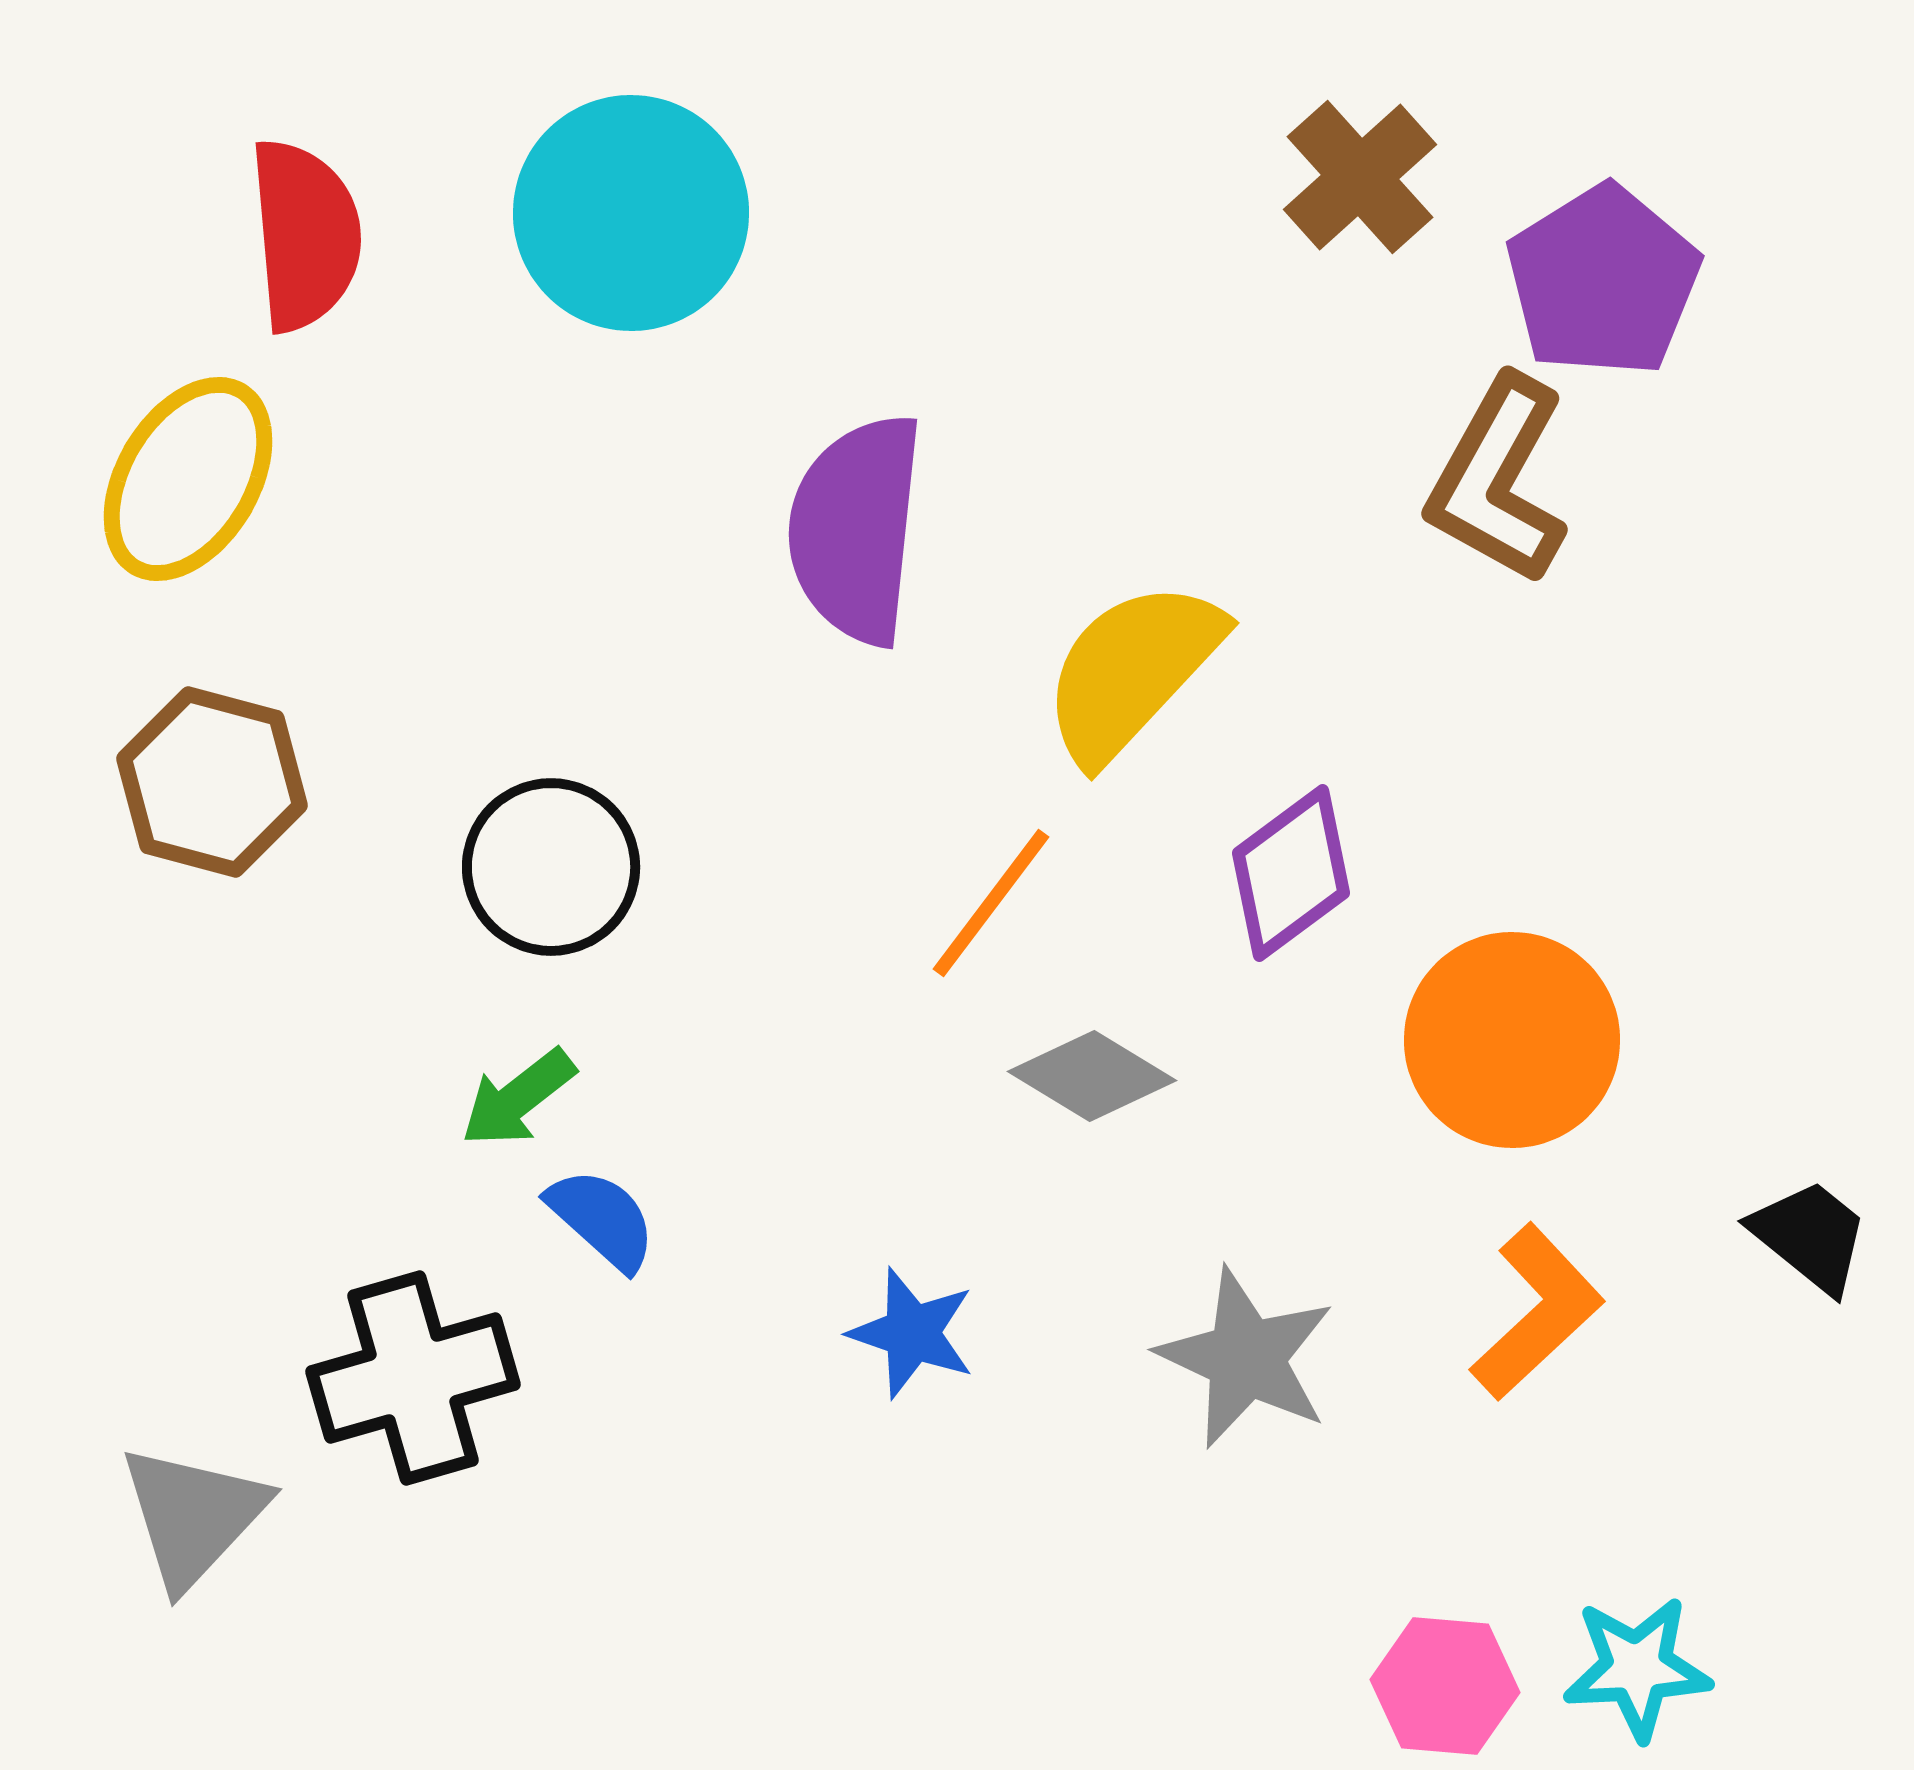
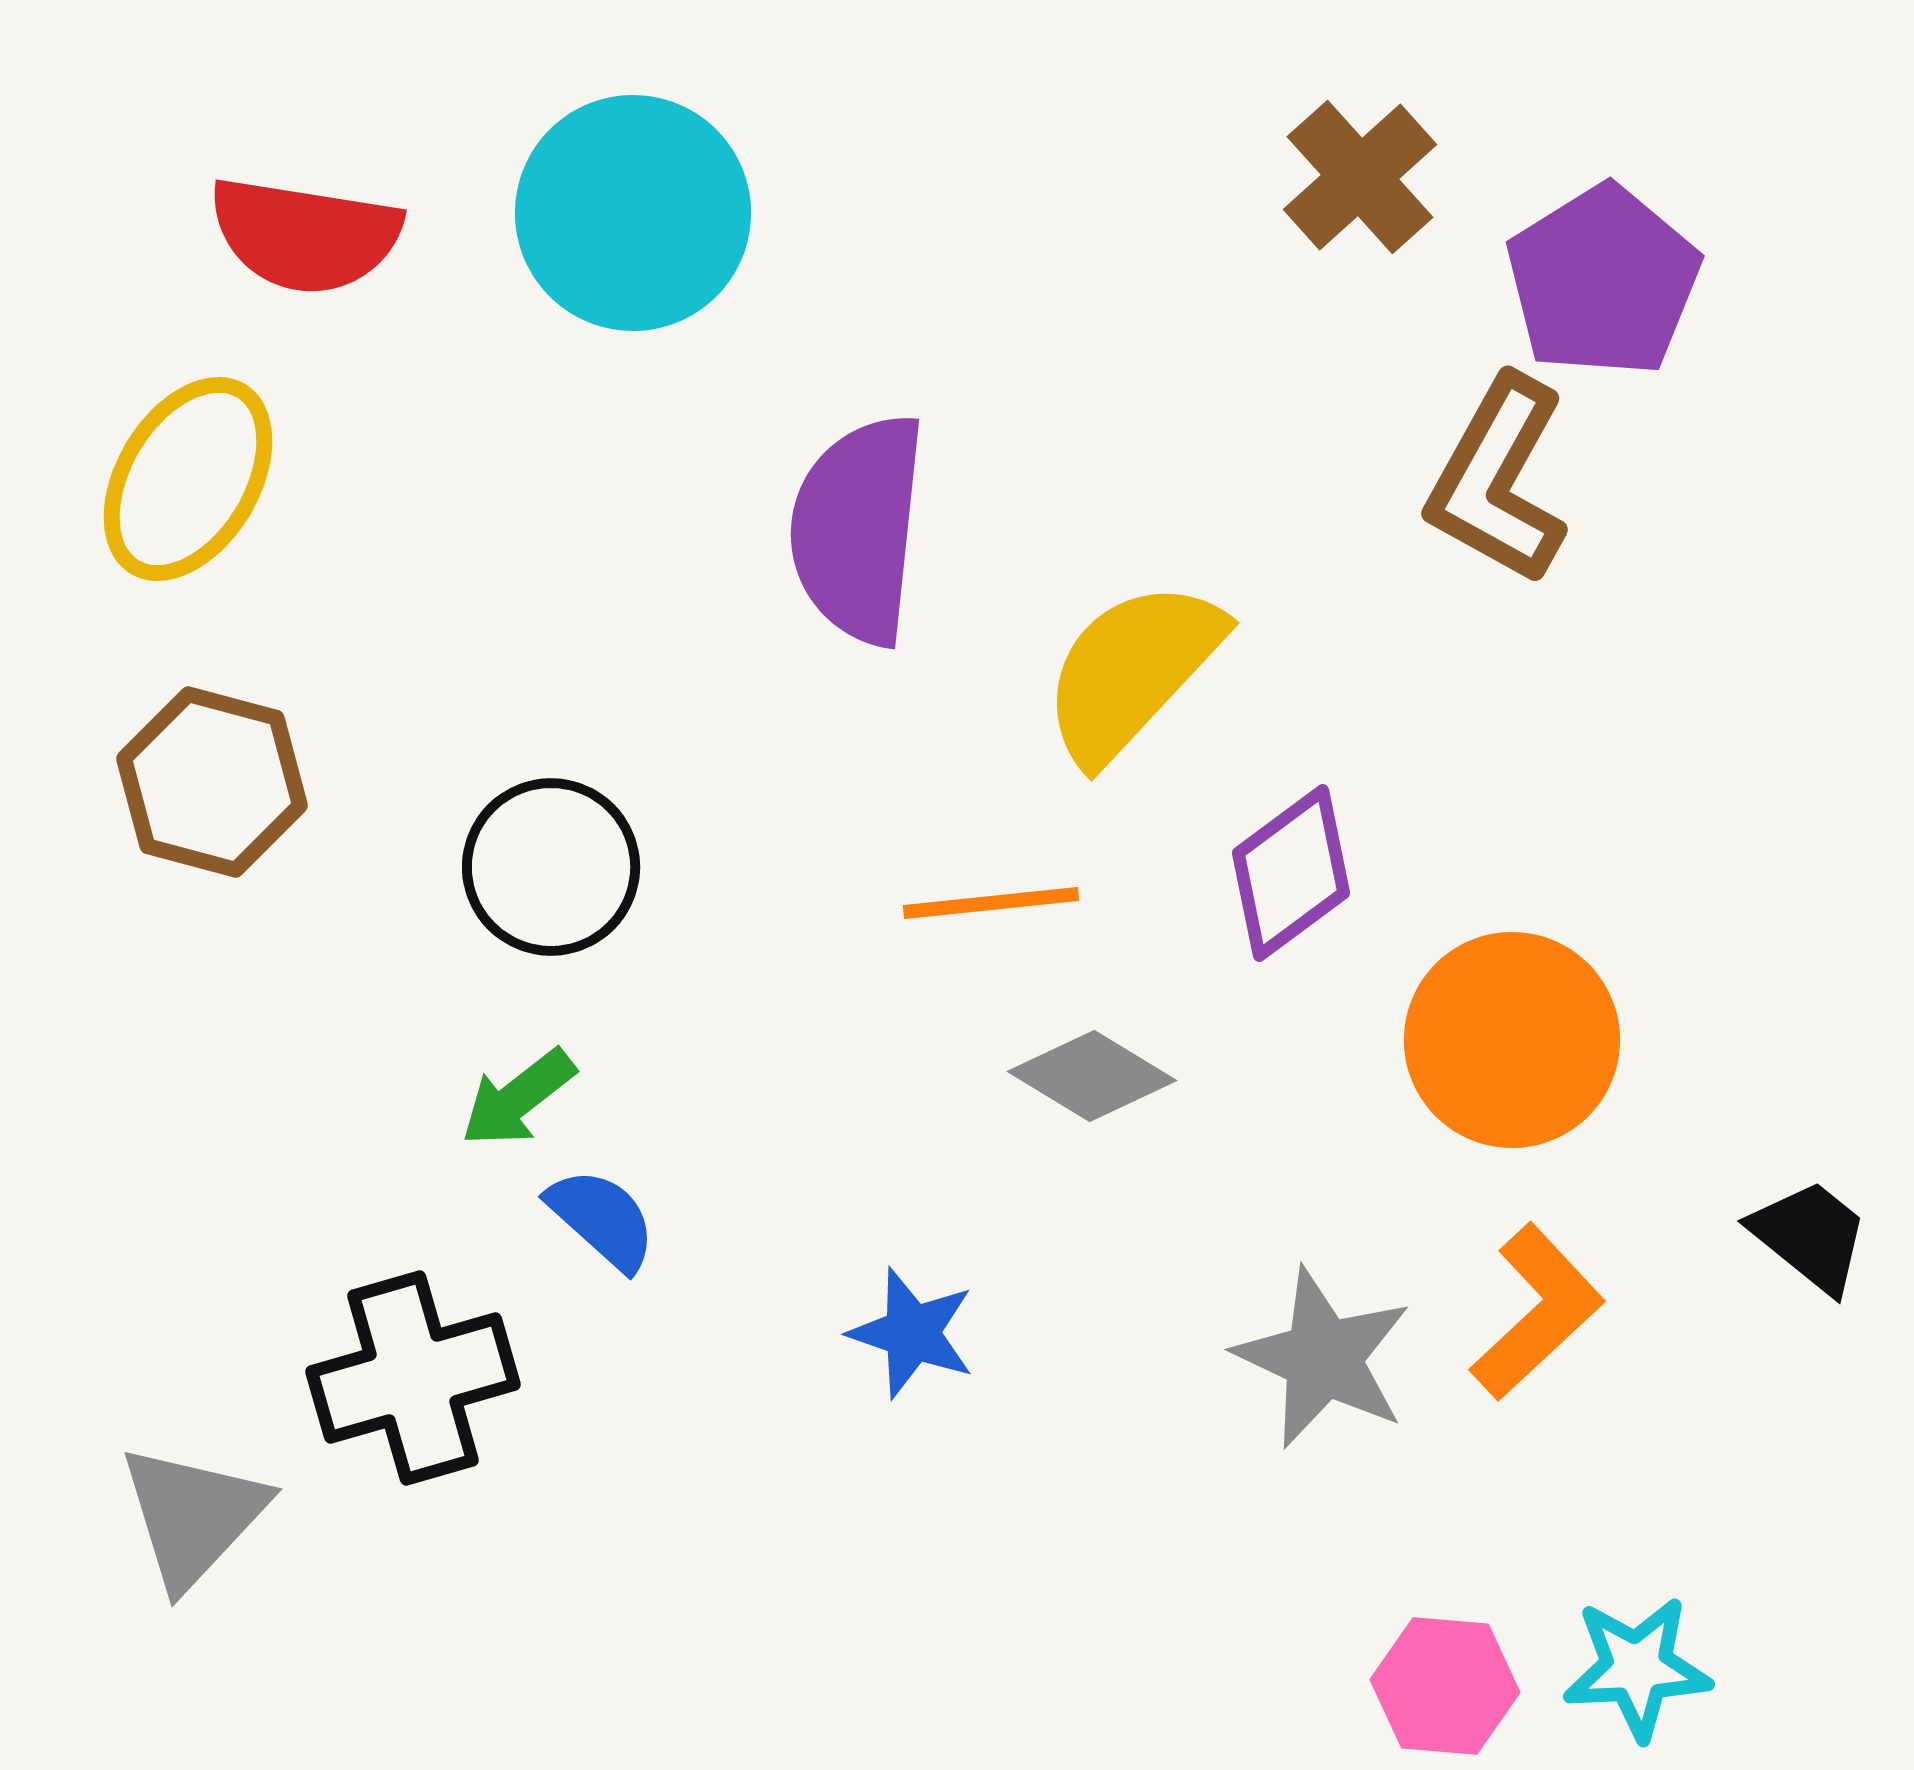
cyan circle: moved 2 px right
red semicircle: rotated 104 degrees clockwise
purple semicircle: moved 2 px right
orange line: rotated 47 degrees clockwise
gray star: moved 77 px right
